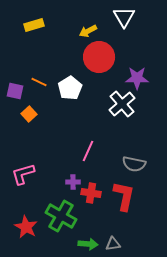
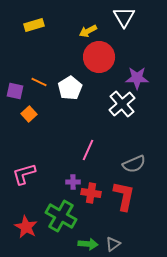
pink line: moved 1 px up
gray semicircle: rotated 35 degrees counterclockwise
pink L-shape: moved 1 px right
gray triangle: rotated 28 degrees counterclockwise
